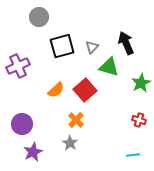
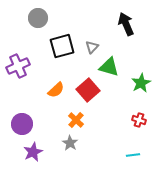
gray circle: moved 1 px left, 1 px down
black arrow: moved 19 px up
red square: moved 3 px right
